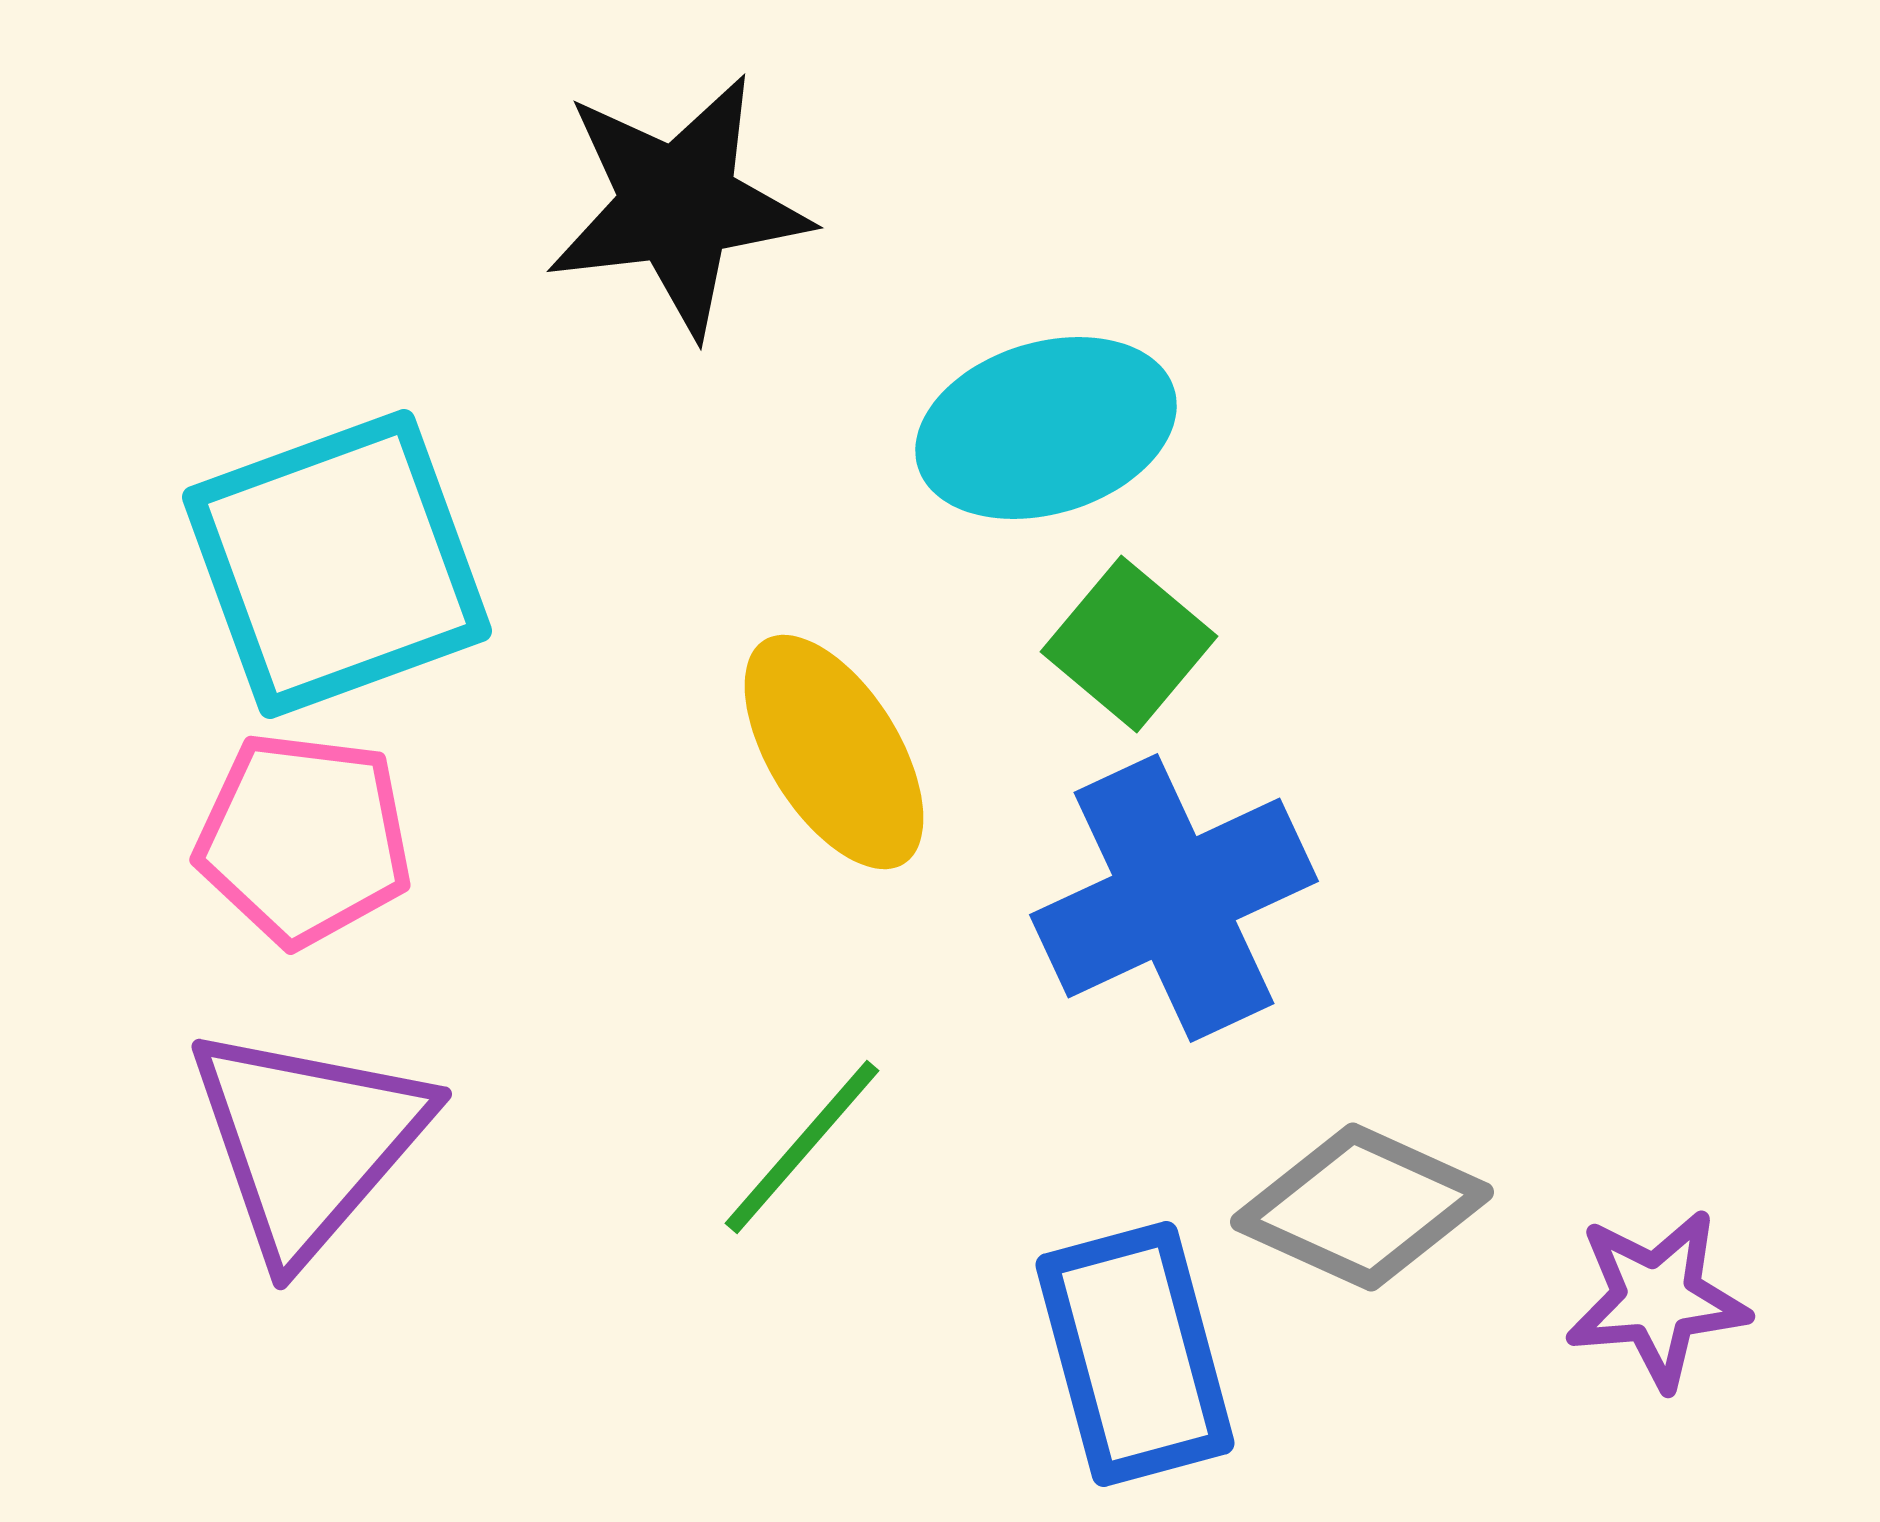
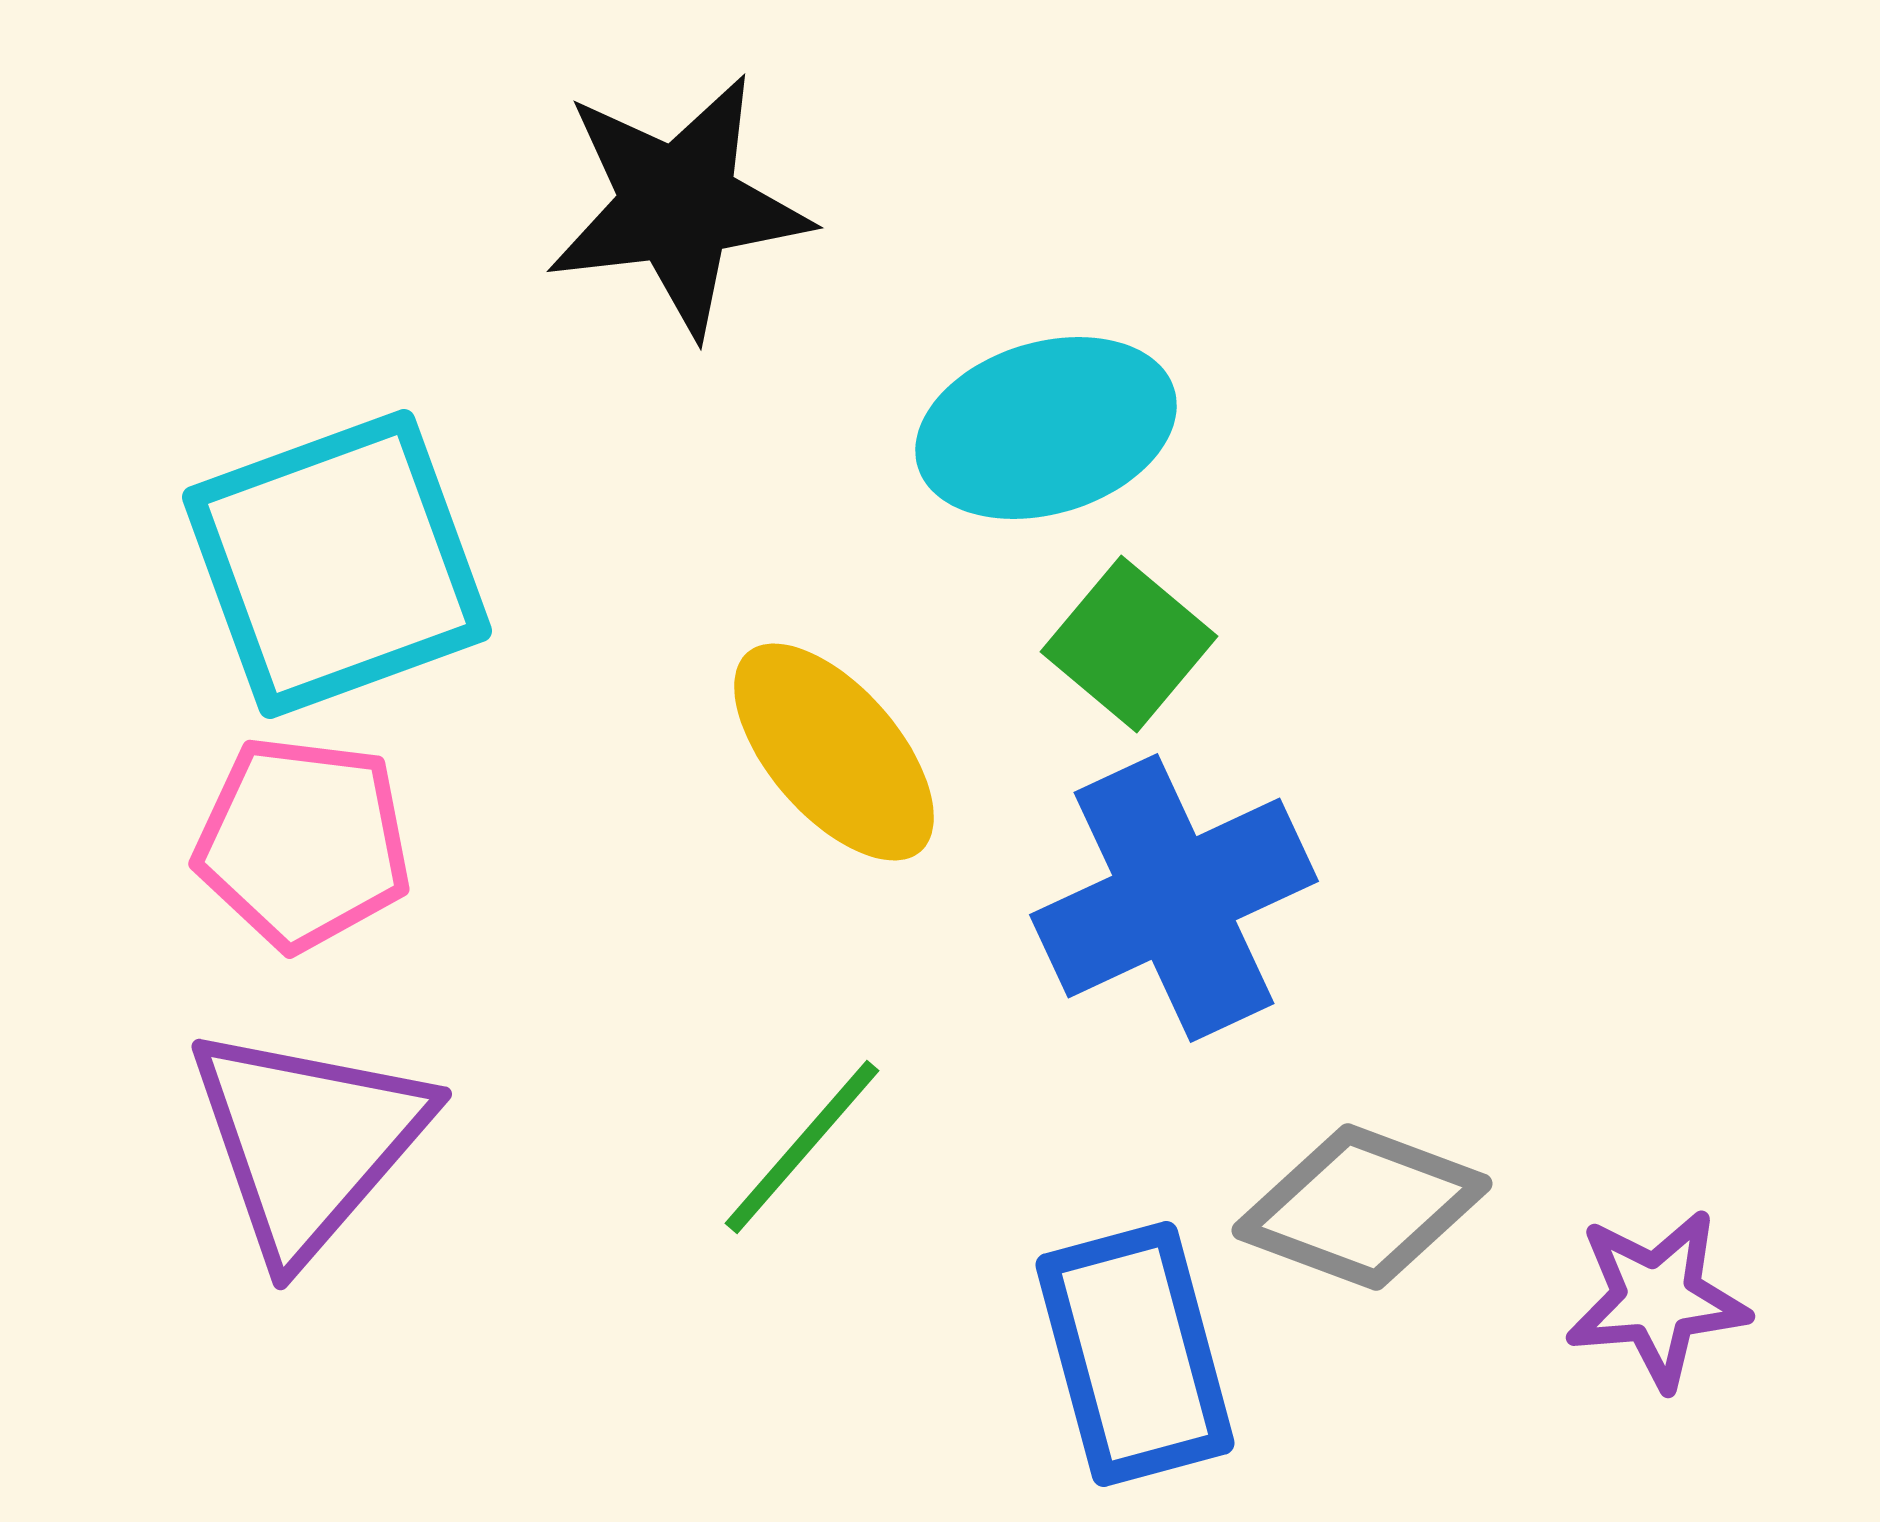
yellow ellipse: rotated 9 degrees counterclockwise
pink pentagon: moved 1 px left, 4 px down
gray diamond: rotated 4 degrees counterclockwise
